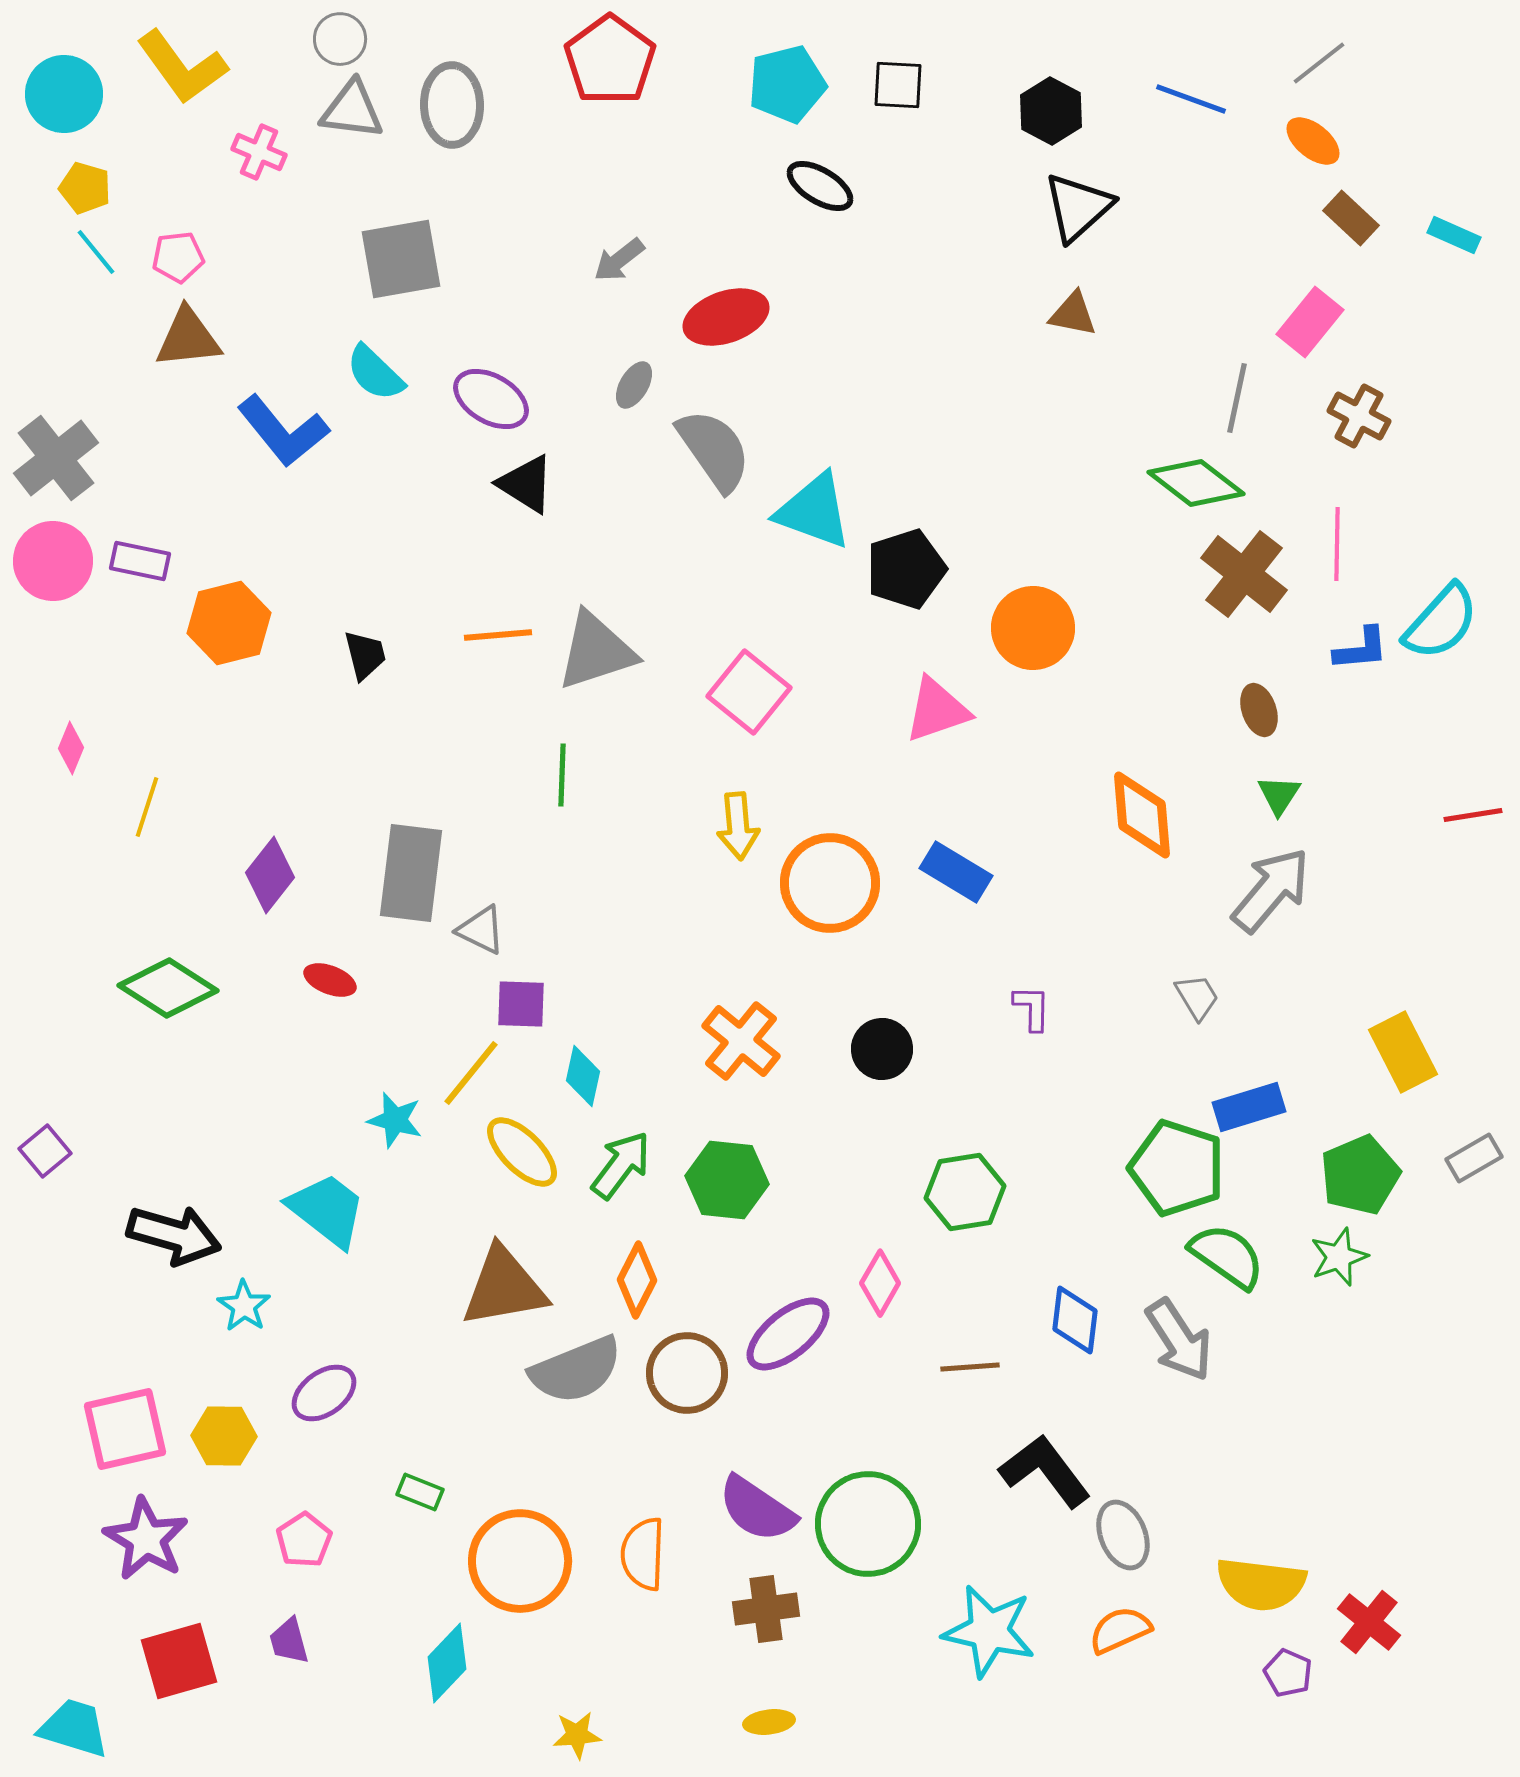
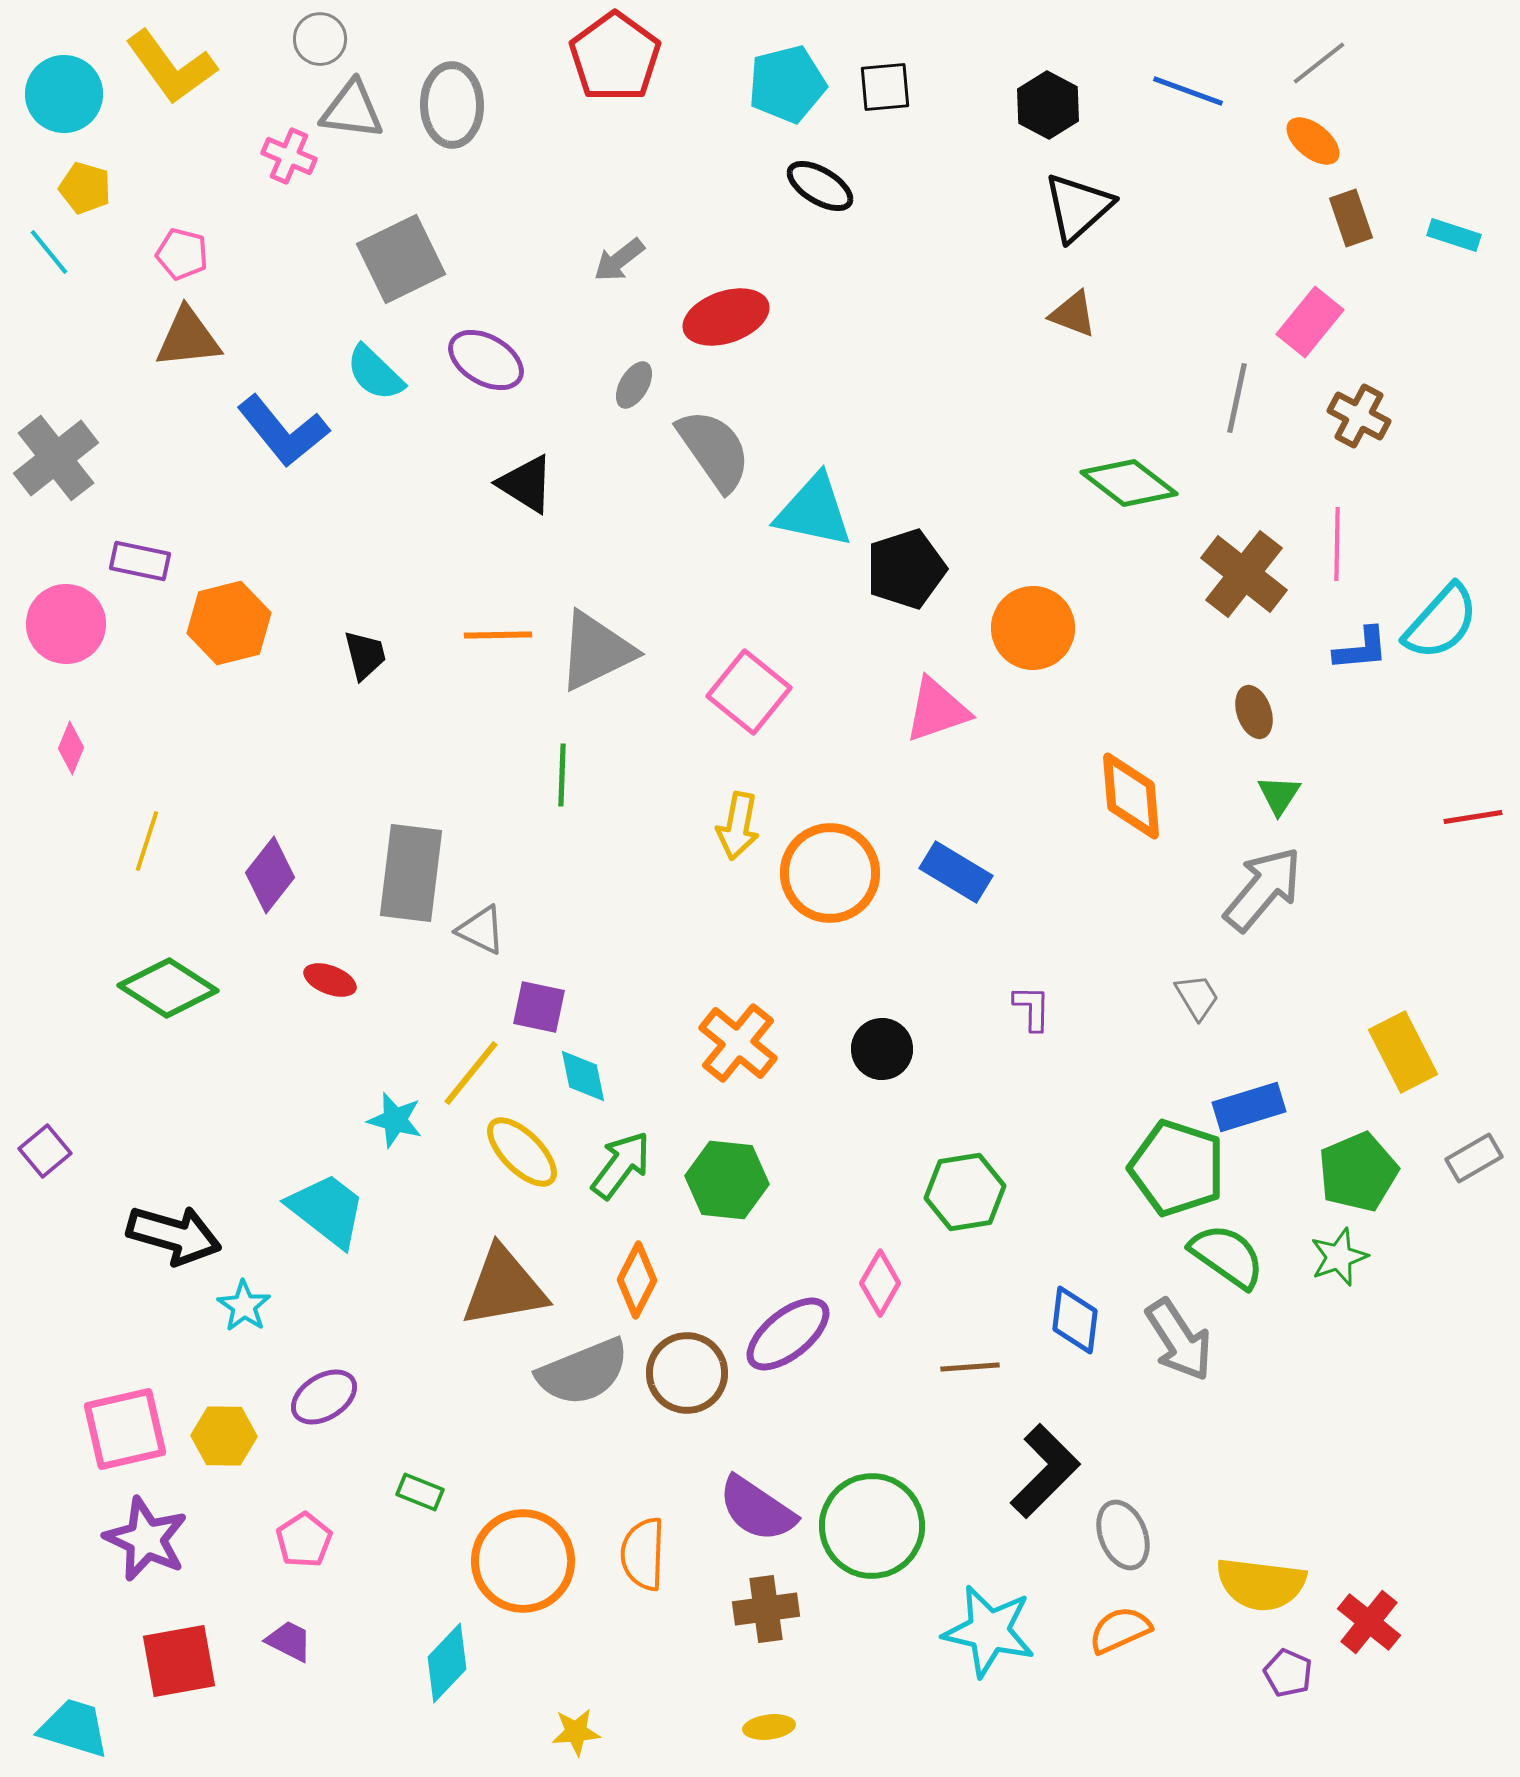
gray circle at (340, 39): moved 20 px left
red pentagon at (610, 60): moved 5 px right, 3 px up
yellow L-shape at (182, 67): moved 11 px left
black square at (898, 85): moved 13 px left, 2 px down; rotated 8 degrees counterclockwise
blue line at (1191, 99): moved 3 px left, 8 px up
black hexagon at (1051, 111): moved 3 px left, 6 px up
pink cross at (259, 152): moved 30 px right, 4 px down
brown rectangle at (1351, 218): rotated 28 degrees clockwise
cyan rectangle at (1454, 235): rotated 6 degrees counterclockwise
cyan line at (96, 252): moved 47 px left
pink pentagon at (178, 257): moved 4 px right, 3 px up; rotated 21 degrees clockwise
gray square at (401, 259): rotated 16 degrees counterclockwise
brown triangle at (1073, 314): rotated 10 degrees clockwise
purple ellipse at (491, 399): moved 5 px left, 39 px up
green diamond at (1196, 483): moved 67 px left
cyan triangle at (814, 511): rotated 8 degrees counterclockwise
pink circle at (53, 561): moved 13 px right, 63 px down
orange line at (498, 635): rotated 4 degrees clockwise
gray triangle at (596, 651): rotated 8 degrees counterclockwise
brown ellipse at (1259, 710): moved 5 px left, 2 px down
yellow line at (147, 807): moved 34 px down
orange diamond at (1142, 815): moved 11 px left, 19 px up
red line at (1473, 815): moved 2 px down
yellow arrow at (738, 826): rotated 16 degrees clockwise
orange circle at (830, 883): moved 10 px up
gray arrow at (1271, 890): moved 8 px left, 1 px up
purple square at (521, 1004): moved 18 px right, 3 px down; rotated 10 degrees clockwise
orange cross at (741, 1041): moved 3 px left, 2 px down
cyan diamond at (583, 1076): rotated 24 degrees counterclockwise
green pentagon at (1360, 1175): moved 2 px left, 3 px up
gray semicircle at (576, 1370): moved 7 px right, 2 px down
purple ellipse at (324, 1393): moved 4 px down; rotated 4 degrees clockwise
black L-shape at (1045, 1471): rotated 82 degrees clockwise
green circle at (868, 1524): moved 4 px right, 2 px down
purple star at (146, 1539): rotated 6 degrees counterclockwise
orange circle at (520, 1561): moved 3 px right
purple trapezoid at (289, 1641): rotated 132 degrees clockwise
red square at (179, 1661): rotated 6 degrees clockwise
yellow ellipse at (769, 1722): moved 5 px down
yellow star at (577, 1735): moved 1 px left, 3 px up
